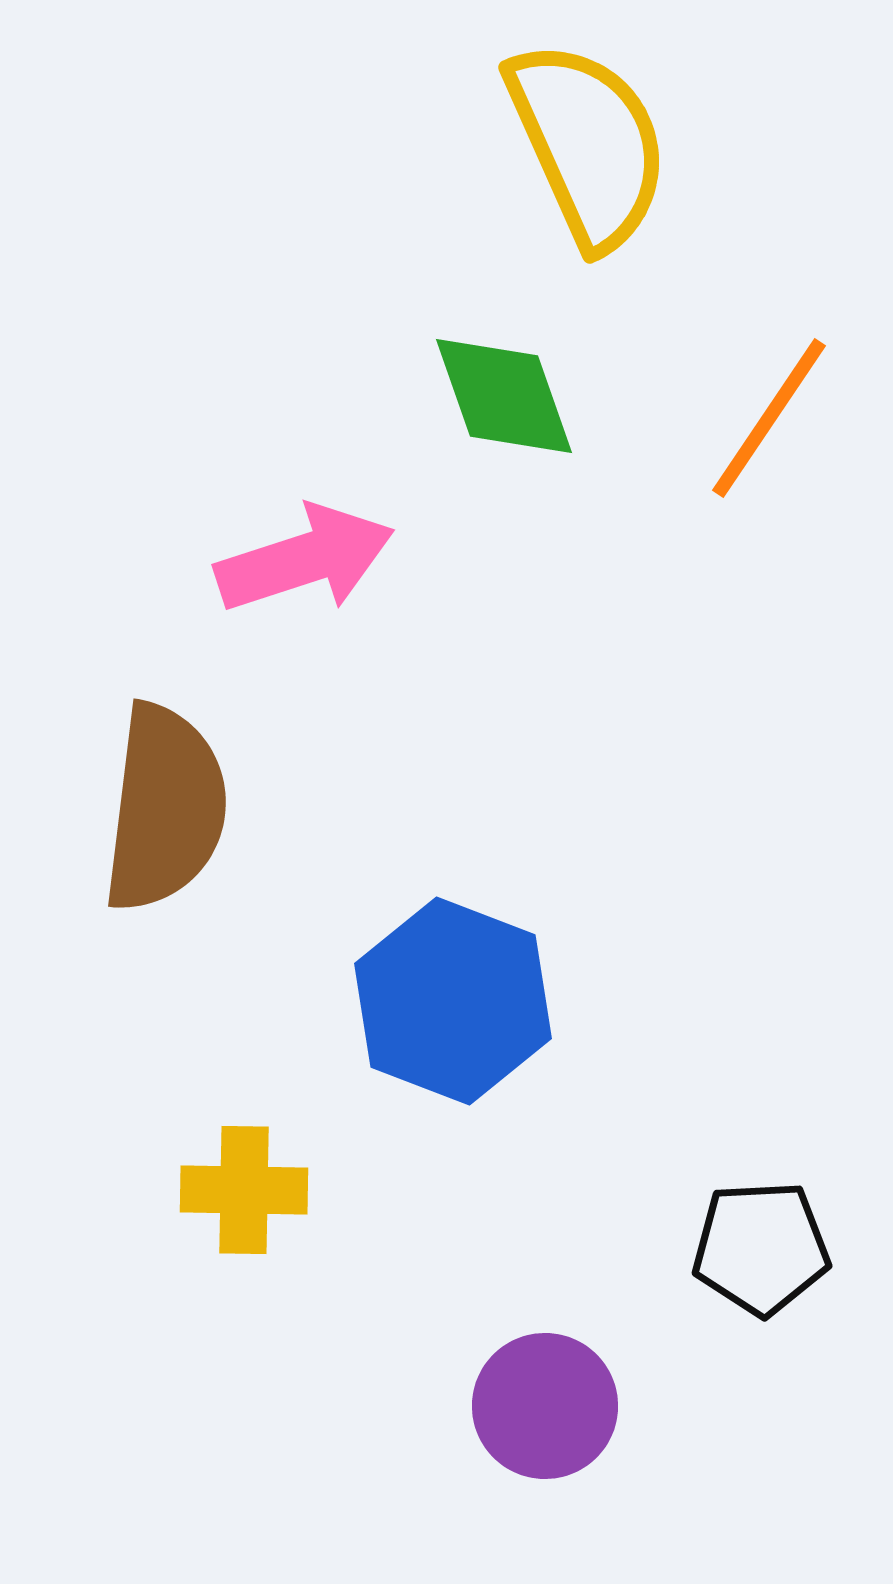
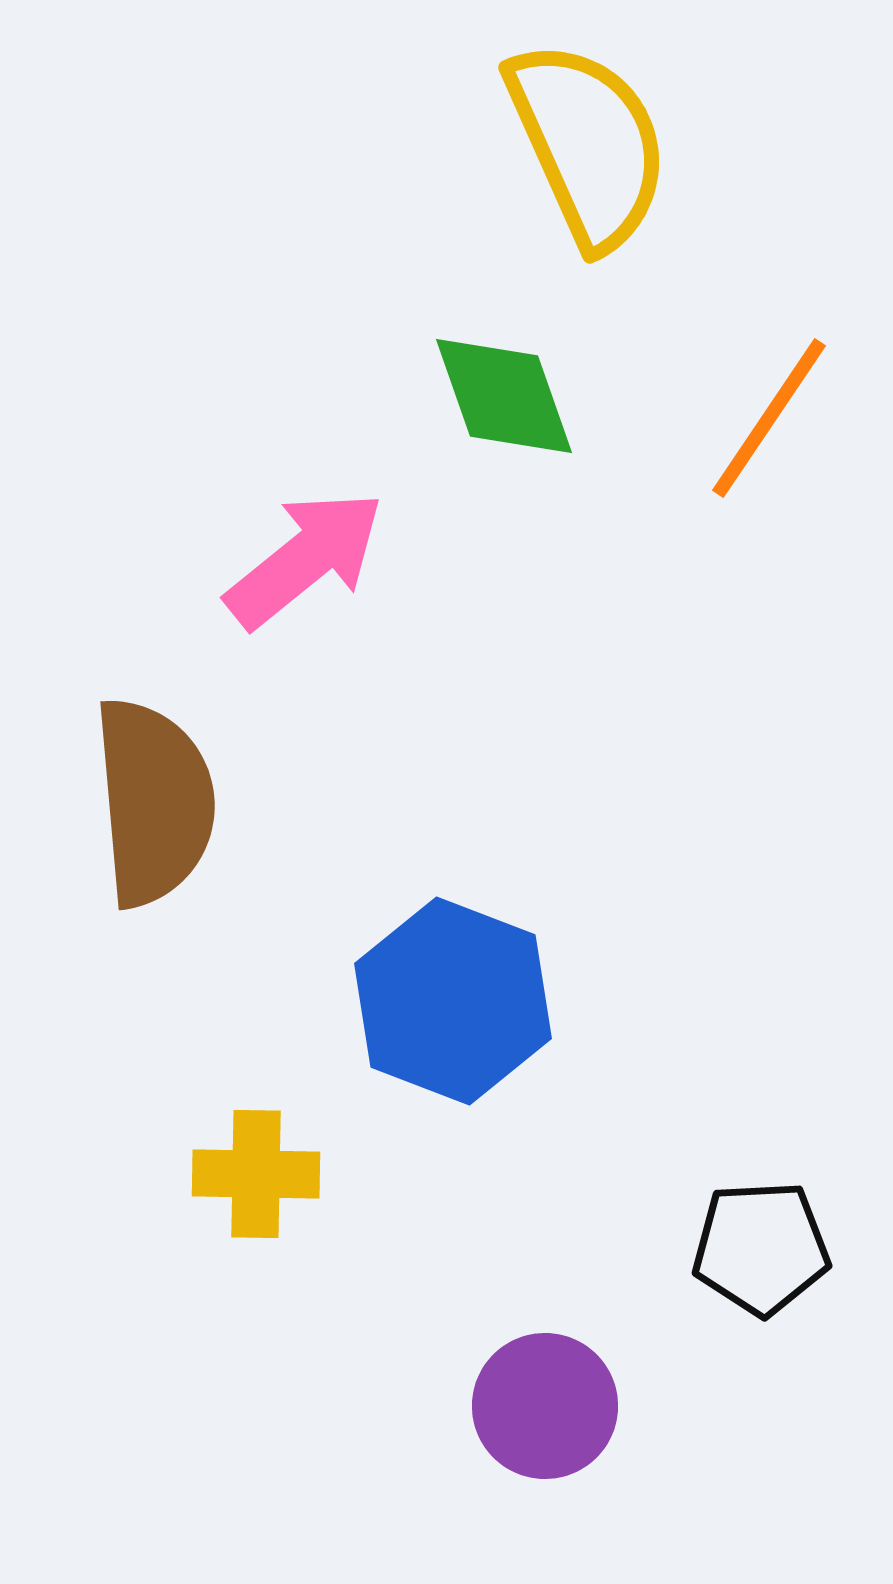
pink arrow: rotated 21 degrees counterclockwise
brown semicircle: moved 11 px left, 6 px up; rotated 12 degrees counterclockwise
yellow cross: moved 12 px right, 16 px up
